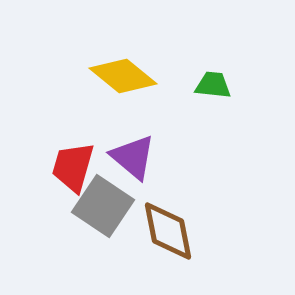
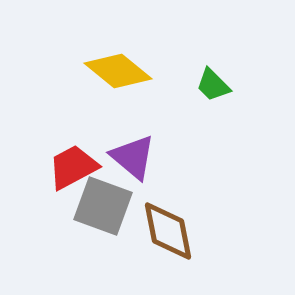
yellow diamond: moved 5 px left, 5 px up
green trapezoid: rotated 141 degrees counterclockwise
red trapezoid: rotated 46 degrees clockwise
gray square: rotated 14 degrees counterclockwise
